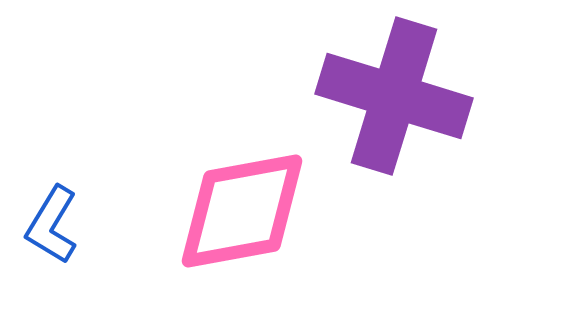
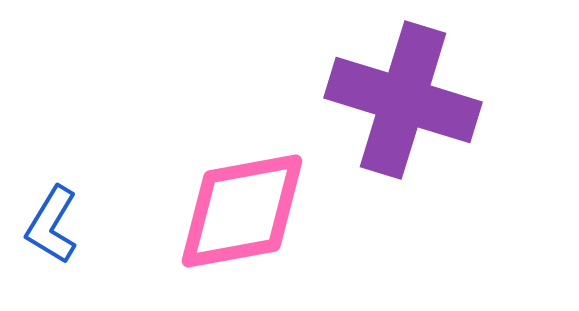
purple cross: moved 9 px right, 4 px down
